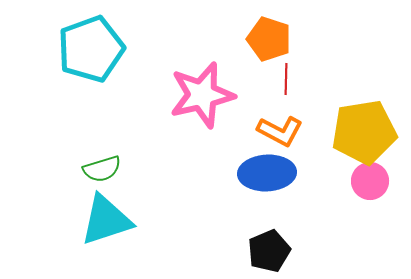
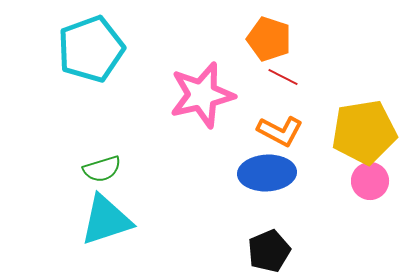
red line: moved 3 px left, 2 px up; rotated 64 degrees counterclockwise
